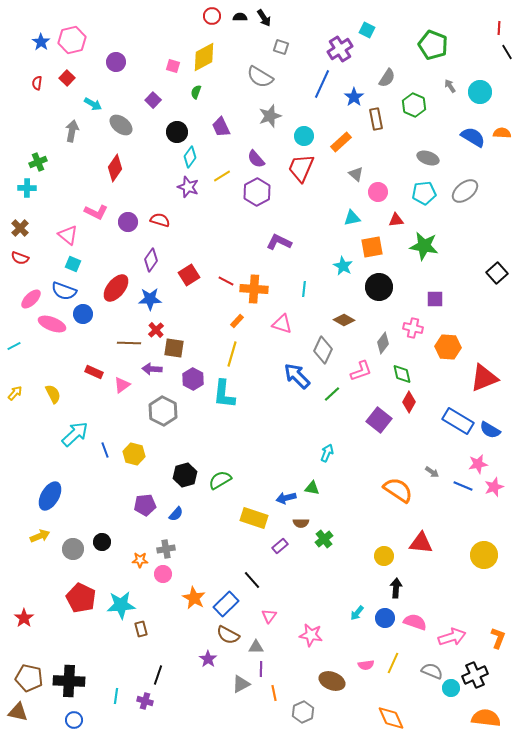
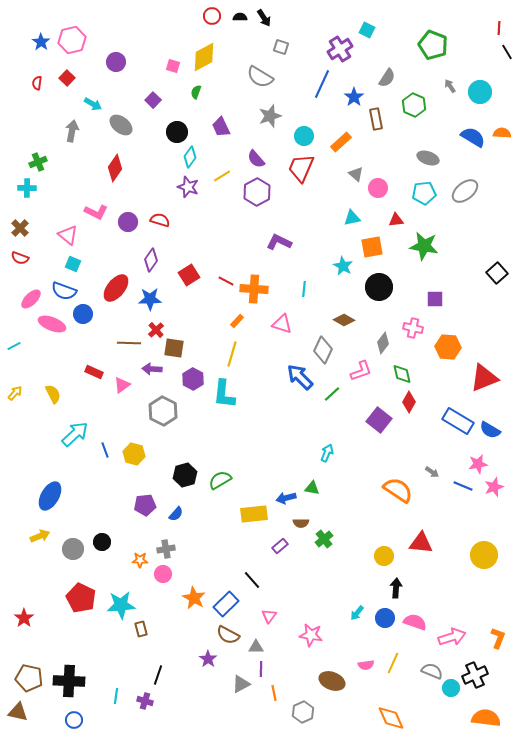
pink circle at (378, 192): moved 4 px up
blue arrow at (297, 376): moved 3 px right, 1 px down
yellow rectangle at (254, 518): moved 4 px up; rotated 24 degrees counterclockwise
